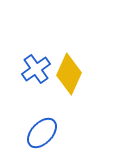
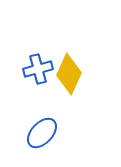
blue cross: moved 2 px right; rotated 20 degrees clockwise
